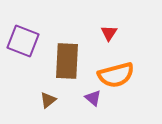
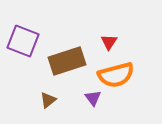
red triangle: moved 9 px down
brown rectangle: rotated 69 degrees clockwise
purple triangle: rotated 12 degrees clockwise
